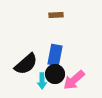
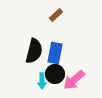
brown rectangle: rotated 40 degrees counterclockwise
blue rectangle: moved 2 px up
black semicircle: moved 8 px right, 13 px up; rotated 35 degrees counterclockwise
